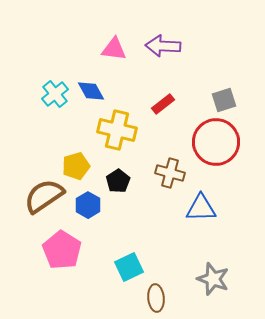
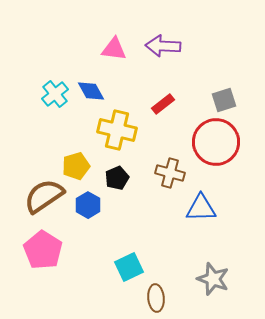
black pentagon: moved 1 px left, 3 px up; rotated 10 degrees clockwise
pink pentagon: moved 19 px left
